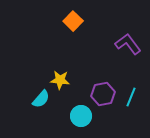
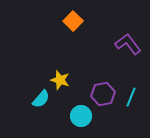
yellow star: rotated 12 degrees clockwise
